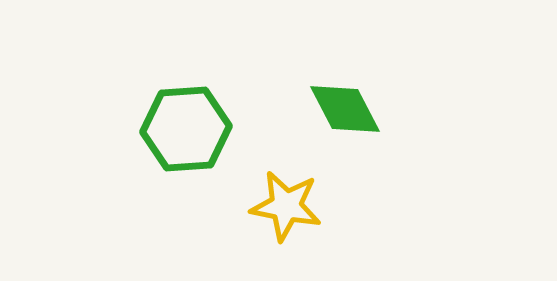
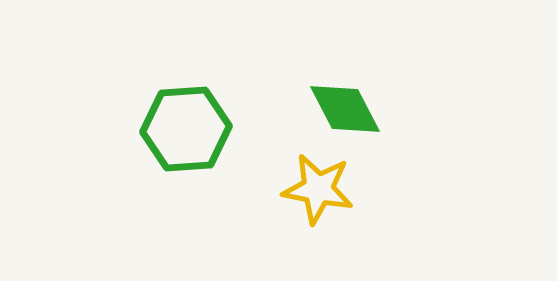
yellow star: moved 32 px right, 17 px up
